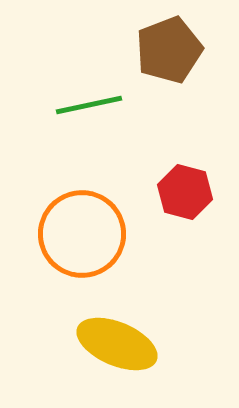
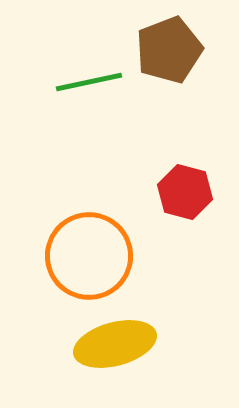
green line: moved 23 px up
orange circle: moved 7 px right, 22 px down
yellow ellipse: moved 2 px left; rotated 38 degrees counterclockwise
